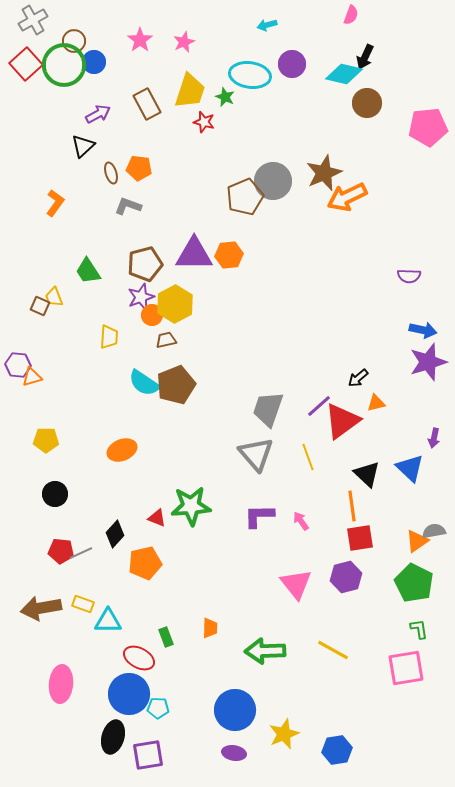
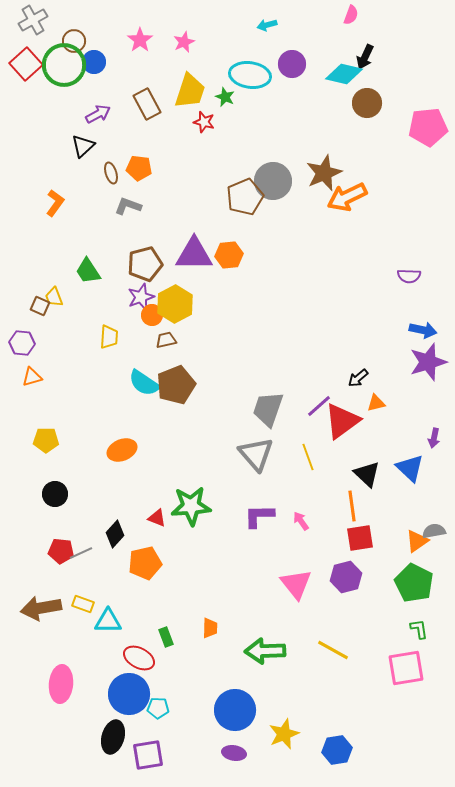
purple hexagon at (18, 365): moved 4 px right, 22 px up
